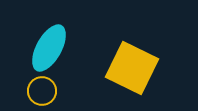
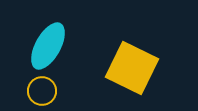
cyan ellipse: moved 1 px left, 2 px up
